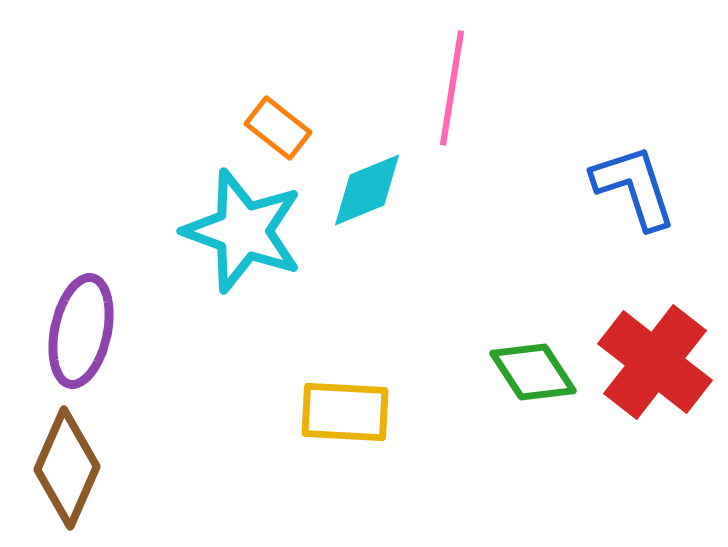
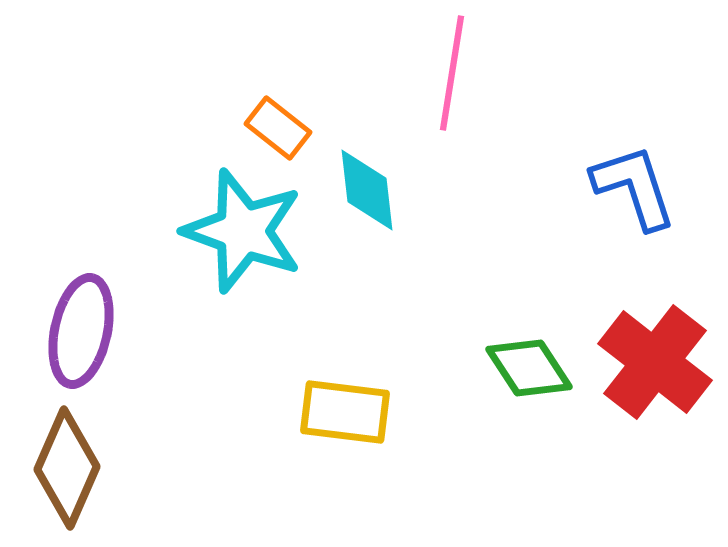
pink line: moved 15 px up
cyan diamond: rotated 74 degrees counterclockwise
green diamond: moved 4 px left, 4 px up
yellow rectangle: rotated 4 degrees clockwise
